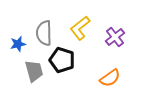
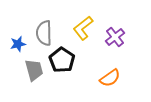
yellow L-shape: moved 3 px right
black pentagon: rotated 15 degrees clockwise
gray trapezoid: moved 1 px up
